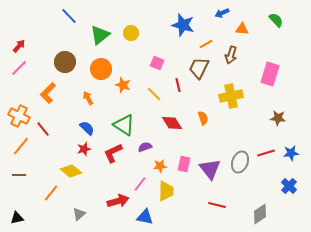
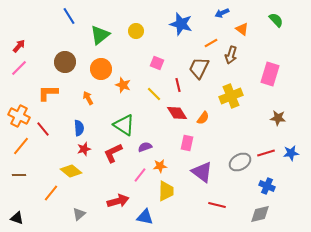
blue line at (69, 16): rotated 12 degrees clockwise
blue star at (183, 25): moved 2 px left, 1 px up
orange triangle at (242, 29): rotated 32 degrees clockwise
yellow circle at (131, 33): moved 5 px right, 2 px up
orange line at (206, 44): moved 5 px right, 1 px up
orange L-shape at (48, 93): rotated 45 degrees clockwise
yellow cross at (231, 96): rotated 10 degrees counterclockwise
orange semicircle at (203, 118): rotated 56 degrees clockwise
red diamond at (172, 123): moved 5 px right, 10 px up
blue semicircle at (87, 128): moved 8 px left; rotated 42 degrees clockwise
gray ellipse at (240, 162): rotated 40 degrees clockwise
pink rectangle at (184, 164): moved 3 px right, 21 px up
purple triangle at (210, 169): moved 8 px left, 3 px down; rotated 15 degrees counterclockwise
pink line at (140, 184): moved 9 px up
blue cross at (289, 186): moved 22 px left; rotated 21 degrees counterclockwise
gray diamond at (260, 214): rotated 20 degrees clockwise
black triangle at (17, 218): rotated 32 degrees clockwise
